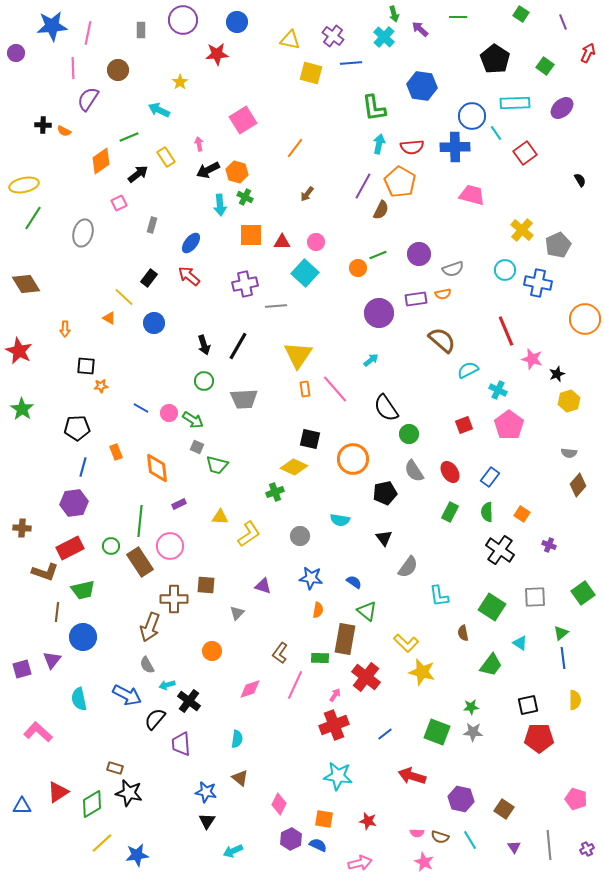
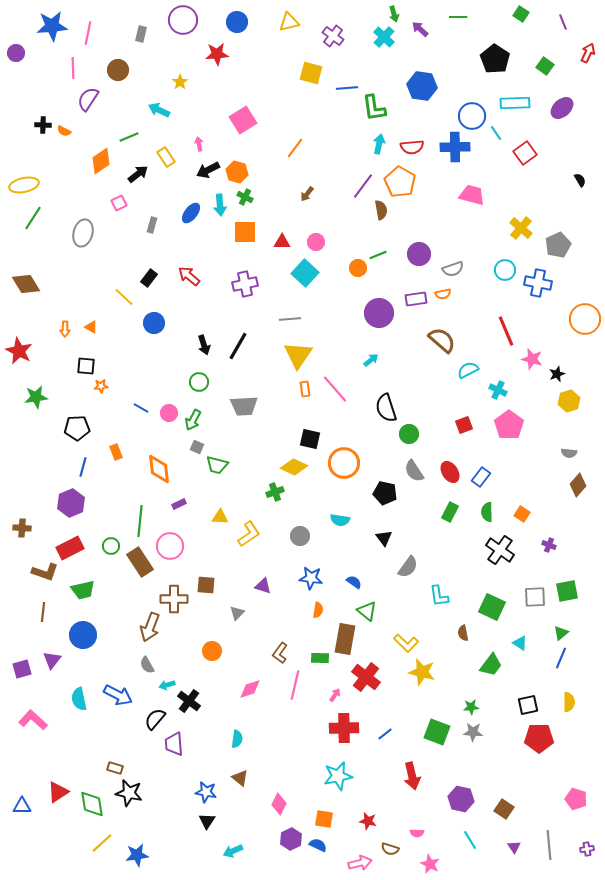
gray rectangle at (141, 30): moved 4 px down; rotated 14 degrees clockwise
yellow triangle at (290, 40): moved 1 px left, 18 px up; rotated 25 degrees counterclockwise
blue line at (351, 63): moved 4 px left, 25 px down
purple line at (363, 186): rotated 8 degrees clockwise
brown semicircle at (381, 210): rotated 36 degrees counterclockwise
yellow cross at (522, 230): moved 1 px left, 2 px up
orange square at (251, 235): moved 6 px left, 3 px up
blue ellipse at (191, 243): moved 30 px up
gray line at (276, 306): moved 14 px right, 13 px down
orange triangle at (109, 318): moved 18 px left, 9 px down
green circle at (204, 381): moved 5 px left, 1 px down
gray trapezoid at (244, 399): moved 7 px down
black semicircle at (386, 408): rotated 16 degrees clockwise
green star at (22, 409): moved 14 px right, 12 px up; rotated 30 degrees clockwise
green arrow at (193, 420): rotated 85 degrees clockwise
orange circle at (353, 459): moved 9 px left, 4 px down
orange diamond at (157, 468): moved 2 px right, 1 px down
blue rectangle at (490, 477): moved 9 px left
black pentagon at (385, 493): rotated 25 degrees clockwise
purple hexagon at (74, 503): moved 3 px left; rotated 16 degrees counterclockwise
green square at (583, 593): moved 16 px left, 2 px up; rotated 25 degrees clockwise
green square at (492, 607): rotated 8 degrees counterclockwise
brown line at (57, 612): moved 14 px left
blue circle at (83, 637): moved 2 px up
blue line at (563, 658): moved 2 px left; rotated 30 degrees clockwise
pink line at (295, 685): rotated 12 degrees counterclockwise
blue arrow at (127, 695): moved 9 px left
yellow semicircle at (575, 700): moved 6 px left, 2 px down
red cross at (334, 725): moved 10 px right, 3 px down; rotated 20 degrees clockwise
pink L-shape at (38, 732): moved 5 px left, 12 px up
purple trapezoid at (181, 744): moved 7 px left
cyan star at (338, 776): rotated 20 degrees counterclockwise
red arrow at (412, 776): rotated 120 degrees counterclockwise
green diamond at (92, 804): rotated 68 degrees counterclockwise
brown semicircle at (440, 837): moved 50 px left, 12 px down
purple cross at (587, 849): rotated 16 degrees clockwise
pink star at (424, 862): moved 6 px right, 2 px down
